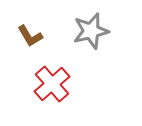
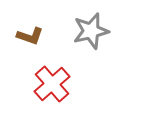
brown L-shape: rotated 40 degrees counterclockwise
